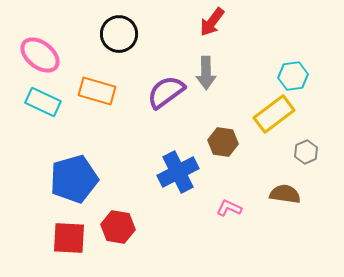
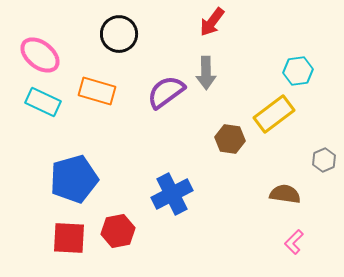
cyan hexagon: moved 5 px right, 5 px up
brown hexagon: moved 7 px right, 3 px up
gray hexagon: moved 18 px right, 8 px down
blue cross: moved 6 px left, 22 px down
pink L-shape: moved 65 px right, 34 px down; rotated 70 degrees counterclockwise
red hexagon: moved 4 px down; rotated 20 degrees counterclockwise
